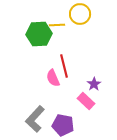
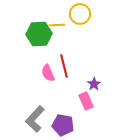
pink semicircle: moved 5 px left, 5 px up
pink rectangle: rotated 24 degrees clockwise
